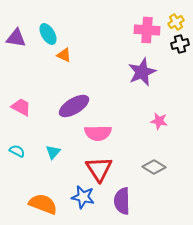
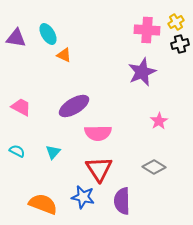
pink star: rotated 30 degrees clockwise
